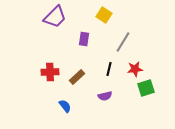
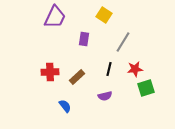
purple trapezoid: rotated 20 degrees counterclockwise
